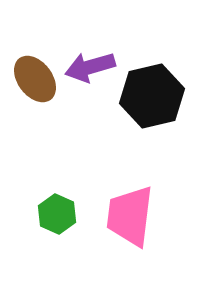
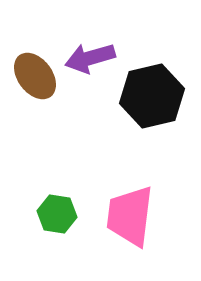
purple arrow: moved 9 px up
brown ellipse: moved 3 px up
green hexagon: rotated 15 degrees counterclockwise
